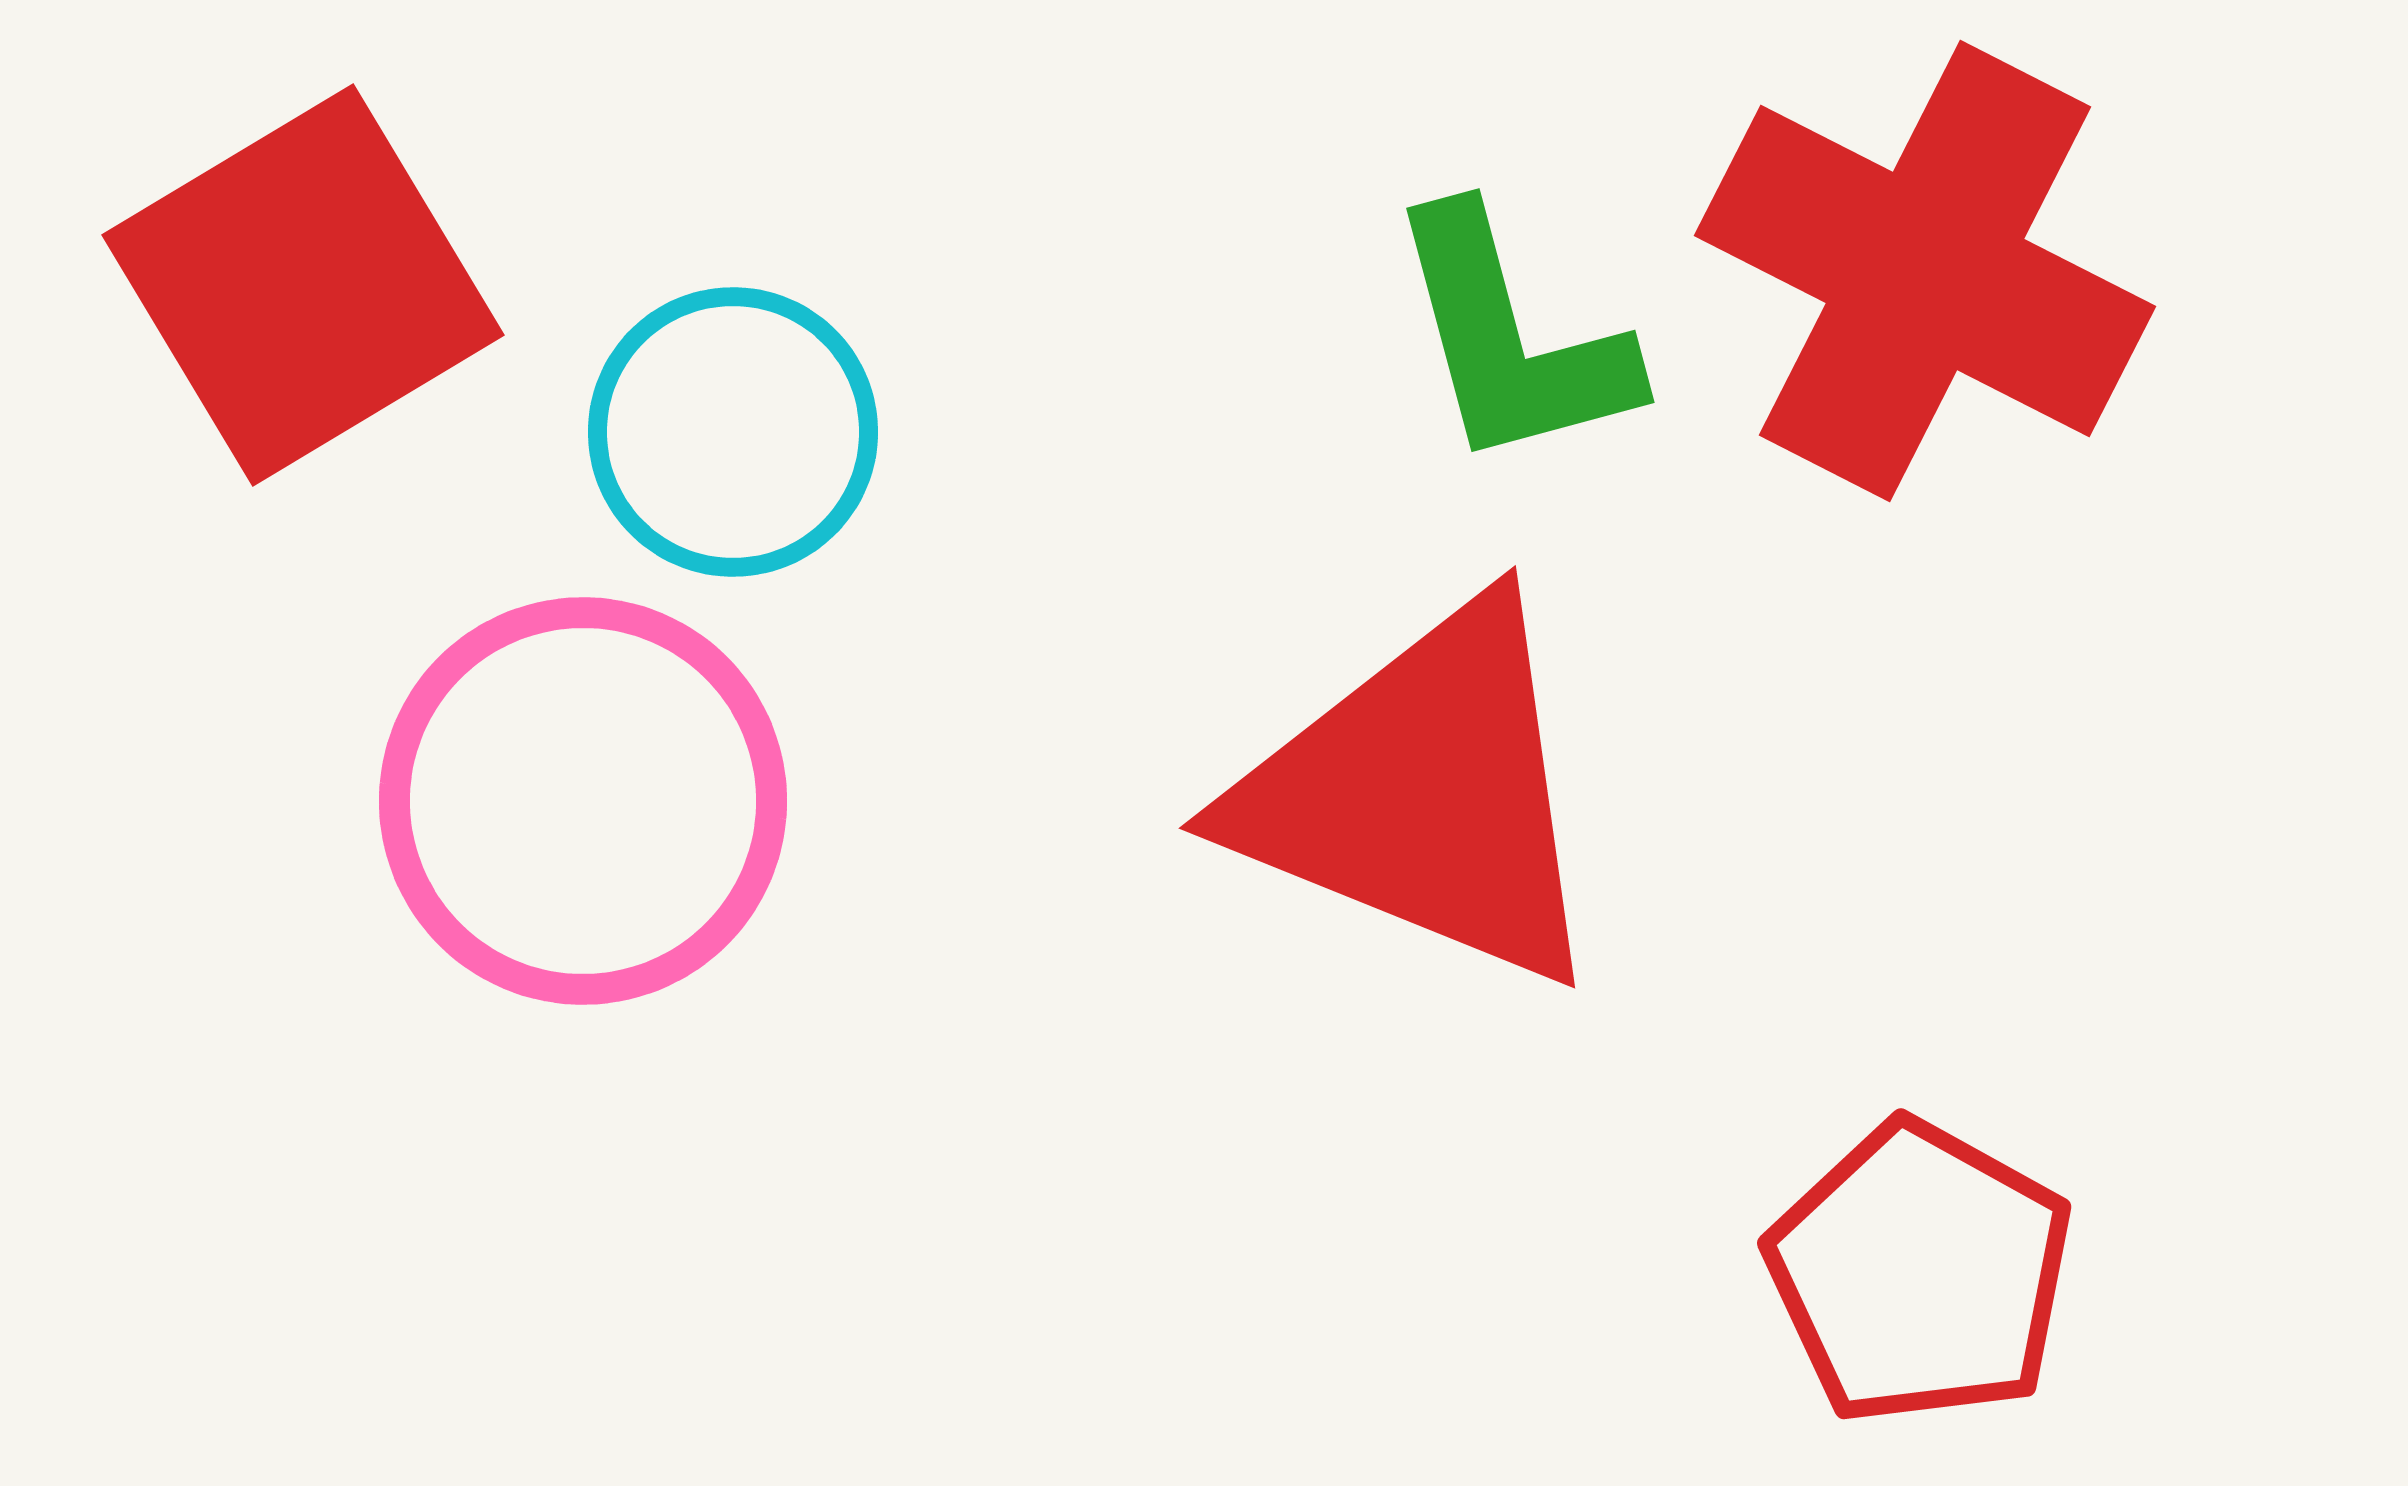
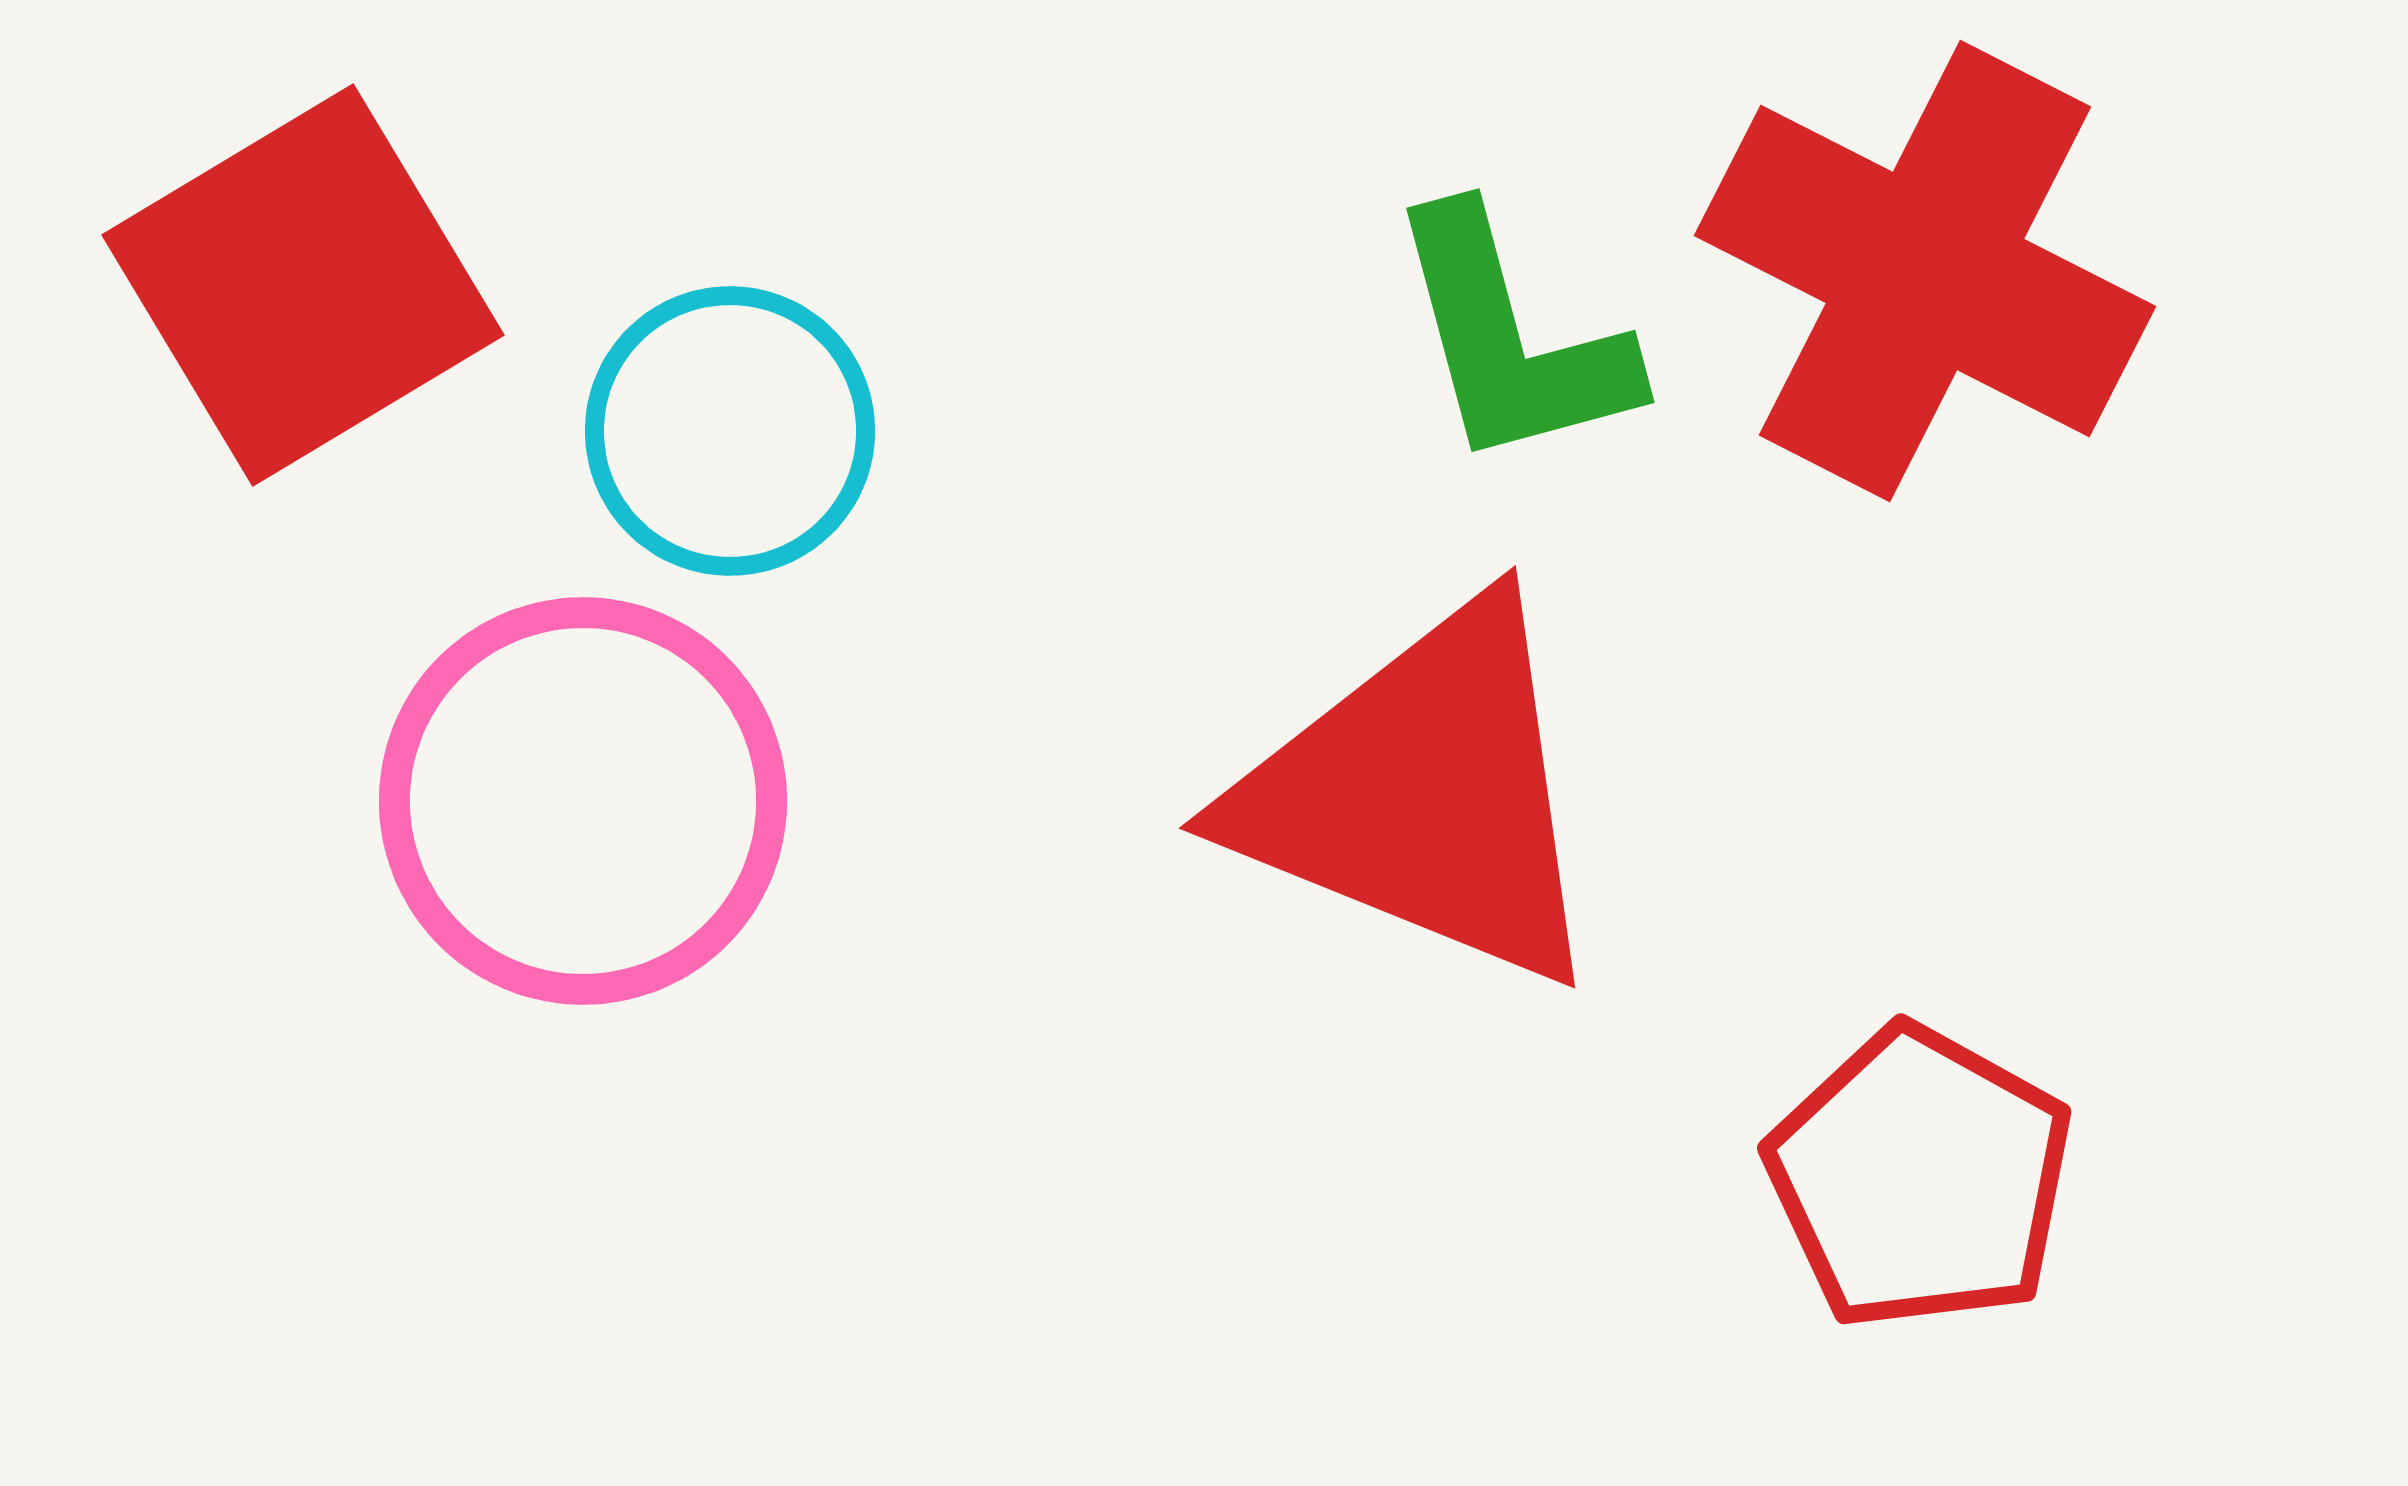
cyan circle: moved 3 px left, 1 px up
red pentagon: moved 95 px up
